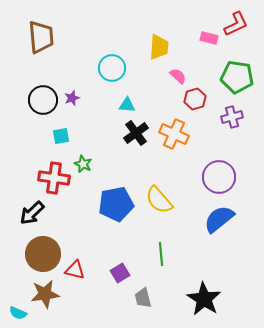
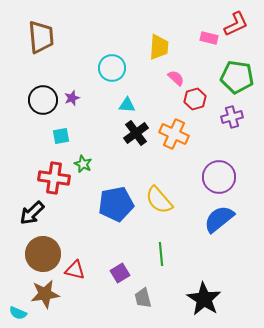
pink semicircle: moved 2 px left, 2 px down
